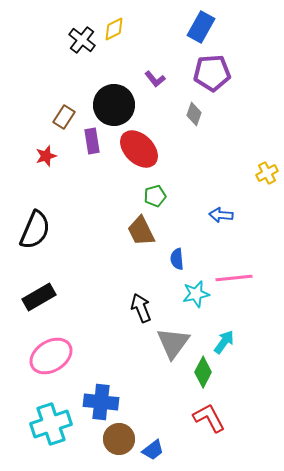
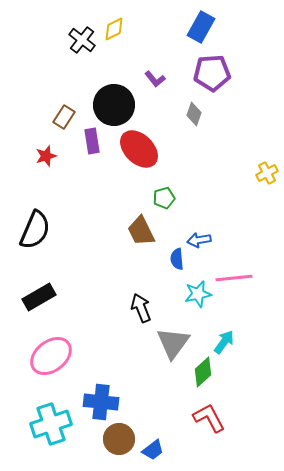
green pentagon: moved 9 px right, 2 px down
blue arrow: moved 22 px left, 25 px down; rotated 15 degrees counterclockwise
cyan star: moved 2 px right
pink ellipse: rotated 6 degrees counterclockwise
green diamond: rotated 20 degrees clockwise
